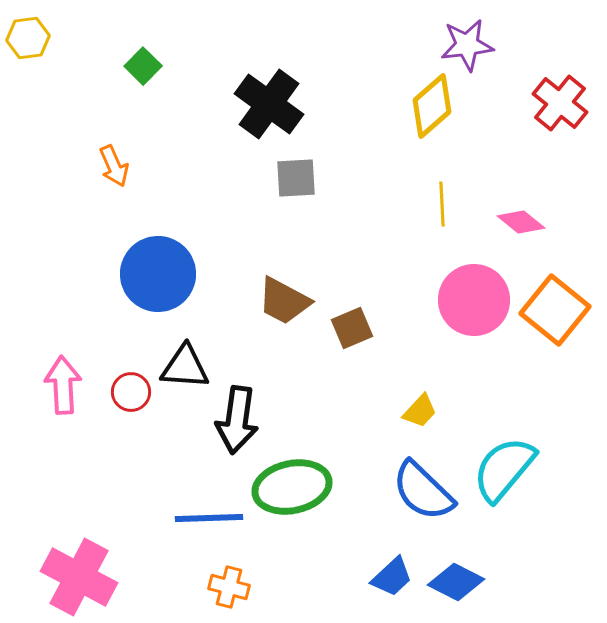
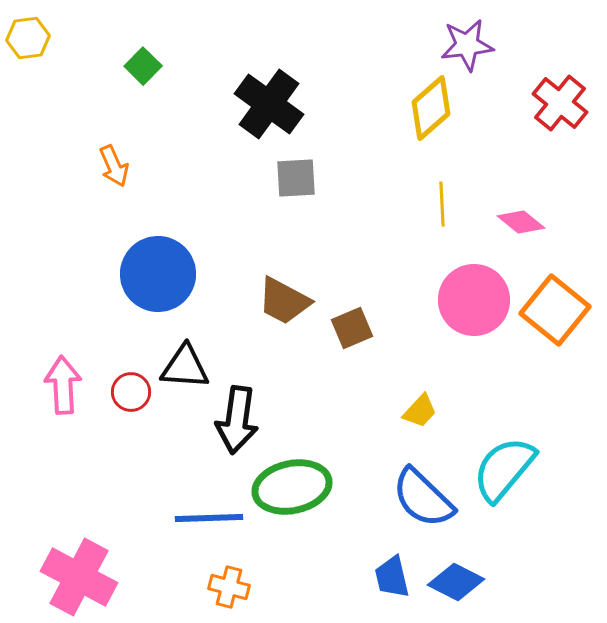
yellow diamond: moved 1 px left, 2 px down
blue semicircle: moved 7 px down
blue trapezoid: rotated 120 degrees clockwise
